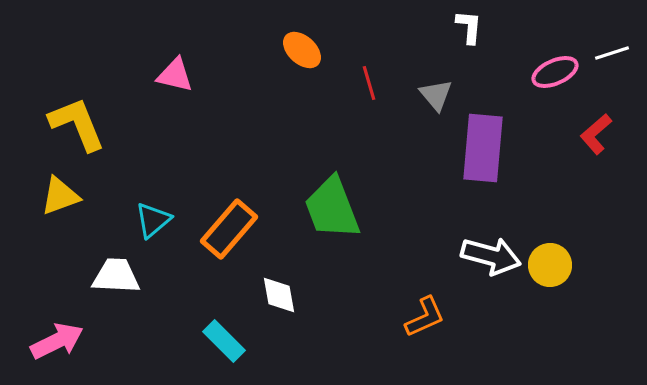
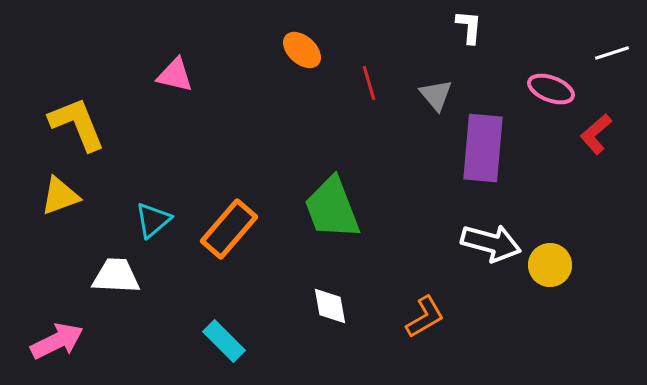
pink ellipse: moved 4 px left, 17 px down; rotated 45 degrees clockwise
white arrow: moved 13 px up
white diamond: moved 51 px right, 11 px down
orange L-shape: rotated 6 degrees counterclockwise
